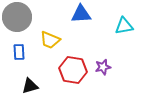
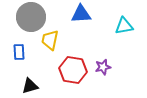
gray circle: moved 14 px right
yellow trapezoid: rotated 80 degrees clockwise
